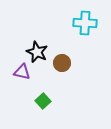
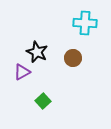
brown circle: moved 11 px right, 5 px up
purple triangle: rotated 42 degrees counterclockwise
